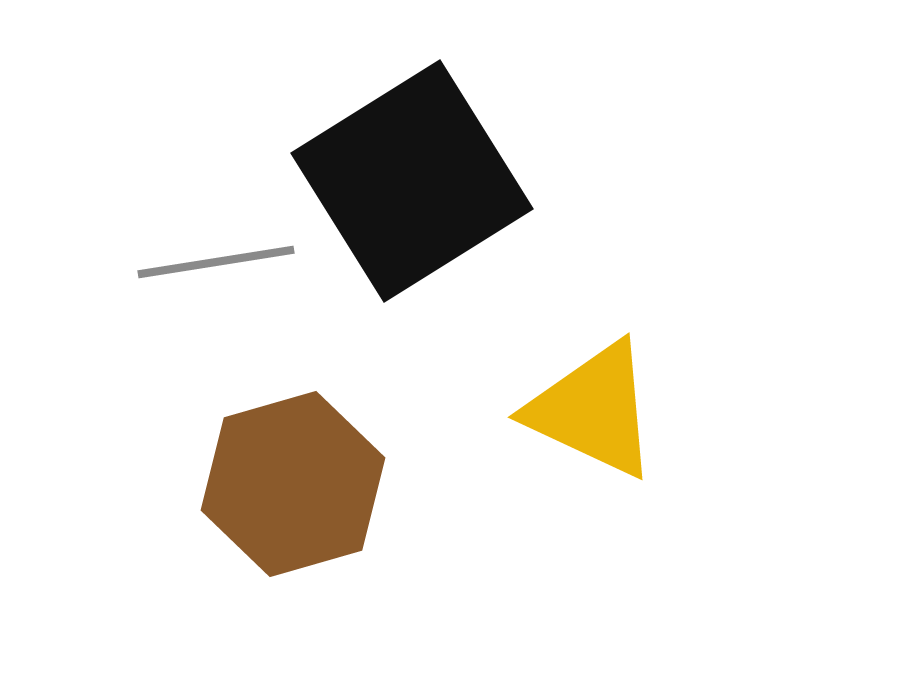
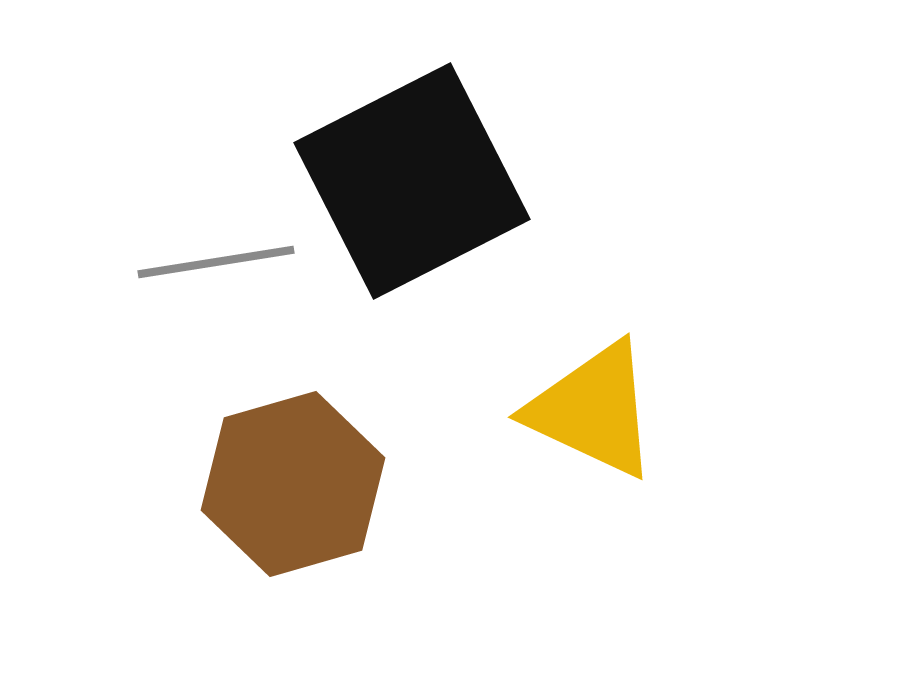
black square: rotated 5 degrees clockwise
